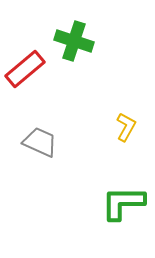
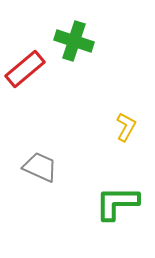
gray trapezoid: moved 25 px down
green L-shape: moved 6 px left
